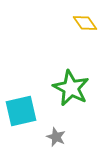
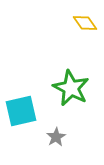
gray star: rotated 18 degrees clockwise
